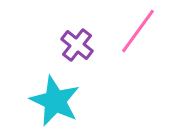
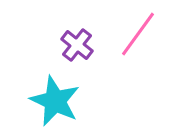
pink line: moved 3 px down
